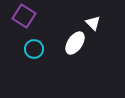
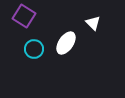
white ellipse: moved 9 px left
